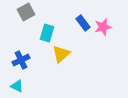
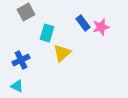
pink star: moved 2 px left
yellow triangle: moved 1 px right, 1 px up
